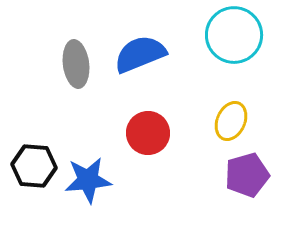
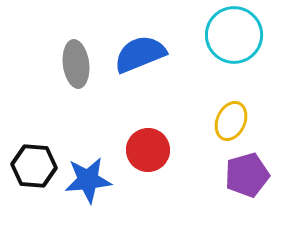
red circle: moved 17 px down
